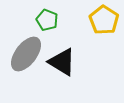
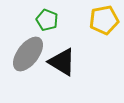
yellow pentagon: rotated 28 degrees clockwise
gray ellipse: moved 2 px right
